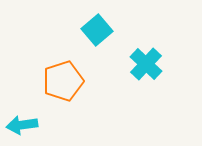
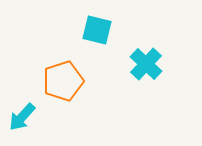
cyan square: rotated 36 degrees counterclockwise
cyan arrow: moved 8 px up; rotated 40 degrees counterclockwise
